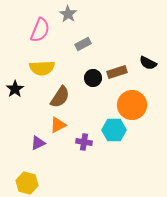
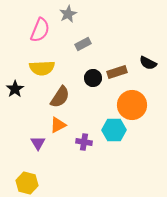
gray star: rotated 12 degrees clockwise
purple triangle: rotated 35 degrees counterclockwise
